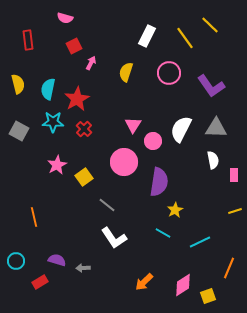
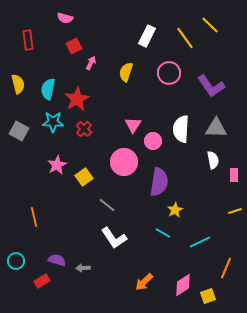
white semicircle at (181, 129): rotated 24 degrees counterclockwise
orange line at (229, 268): moved 3 px left
red rectangle at (40, 282): moved 2 px right, 1 px up
